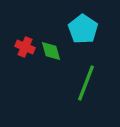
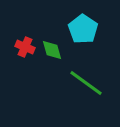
green diamond: moved 1 px right, 1 px up
green line: rotated 75 degrees counterclockwise
